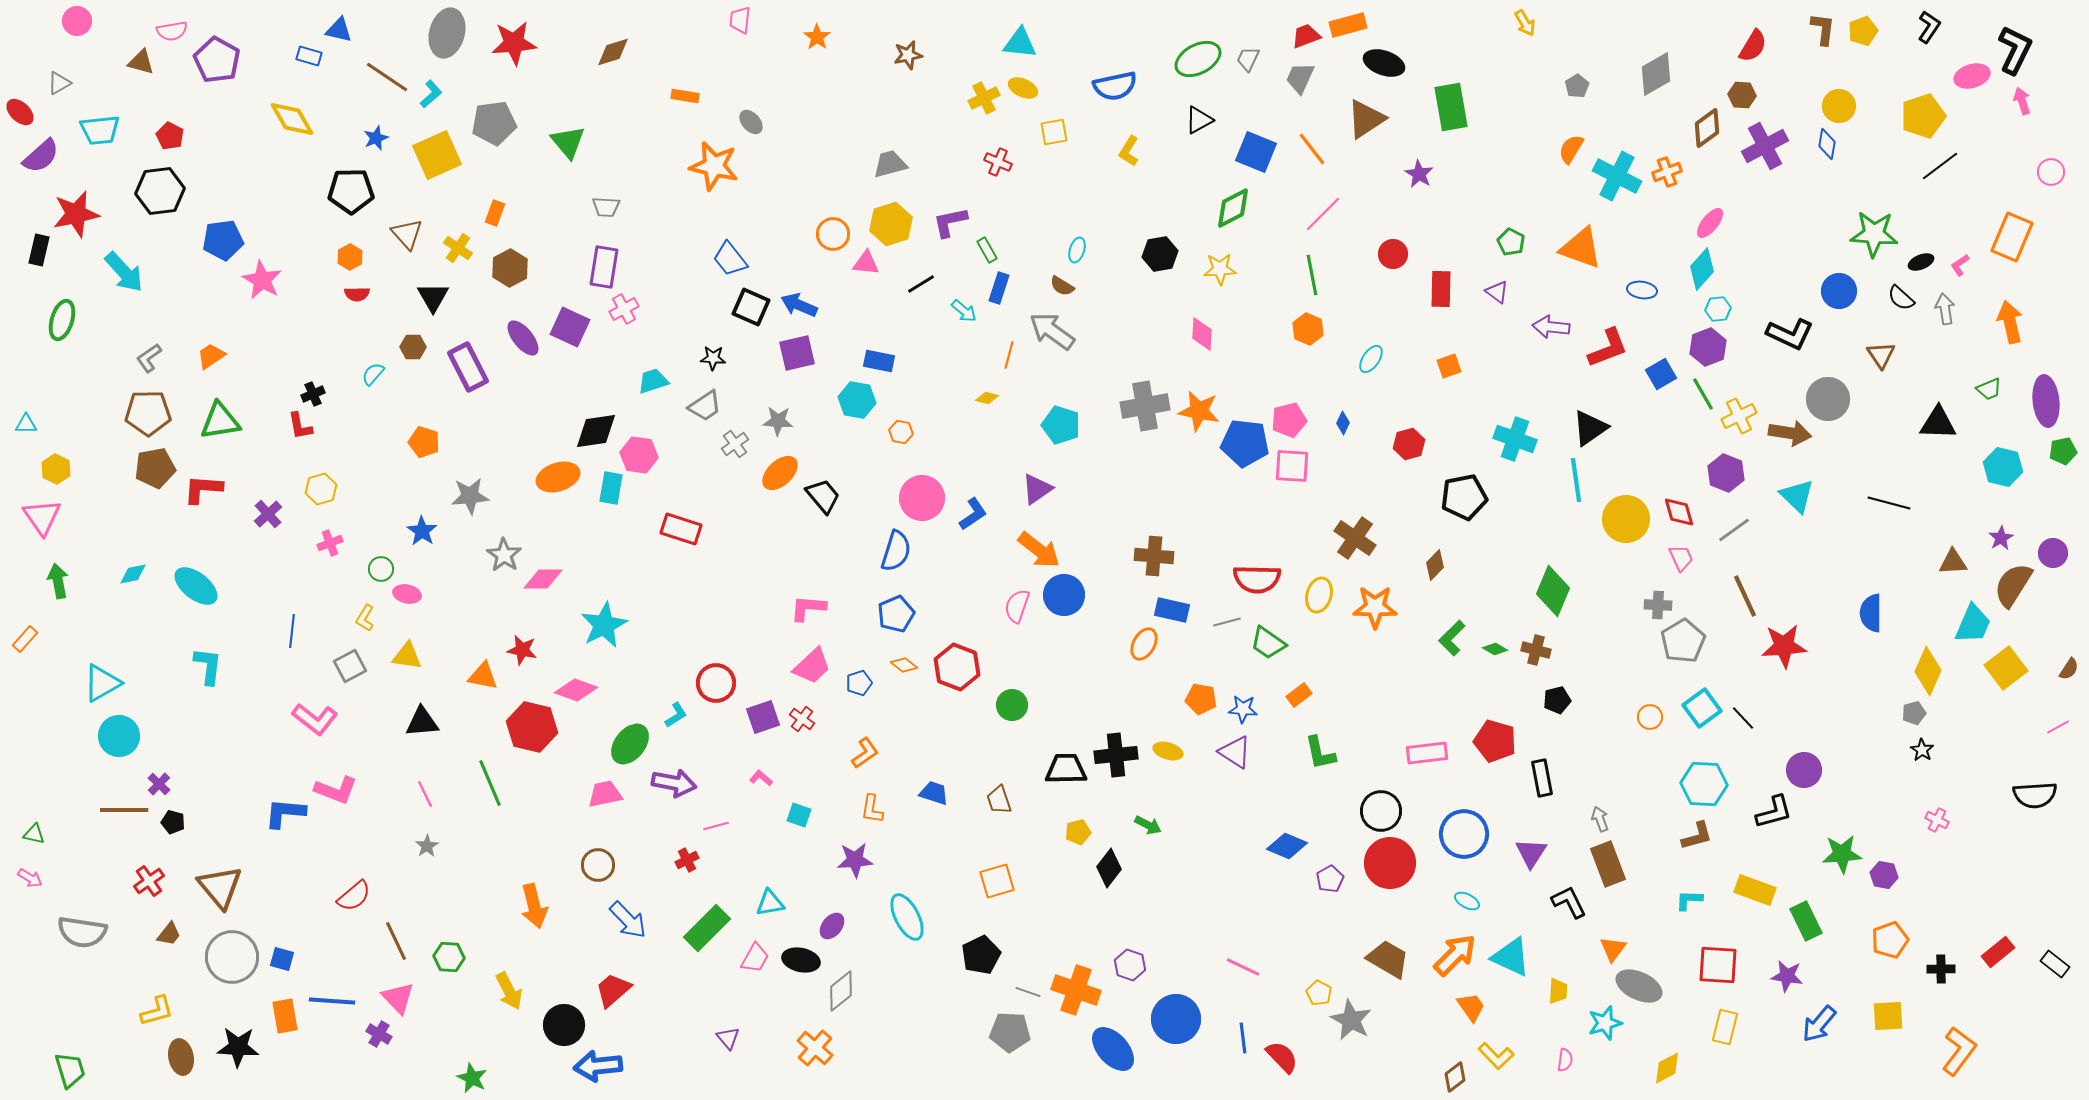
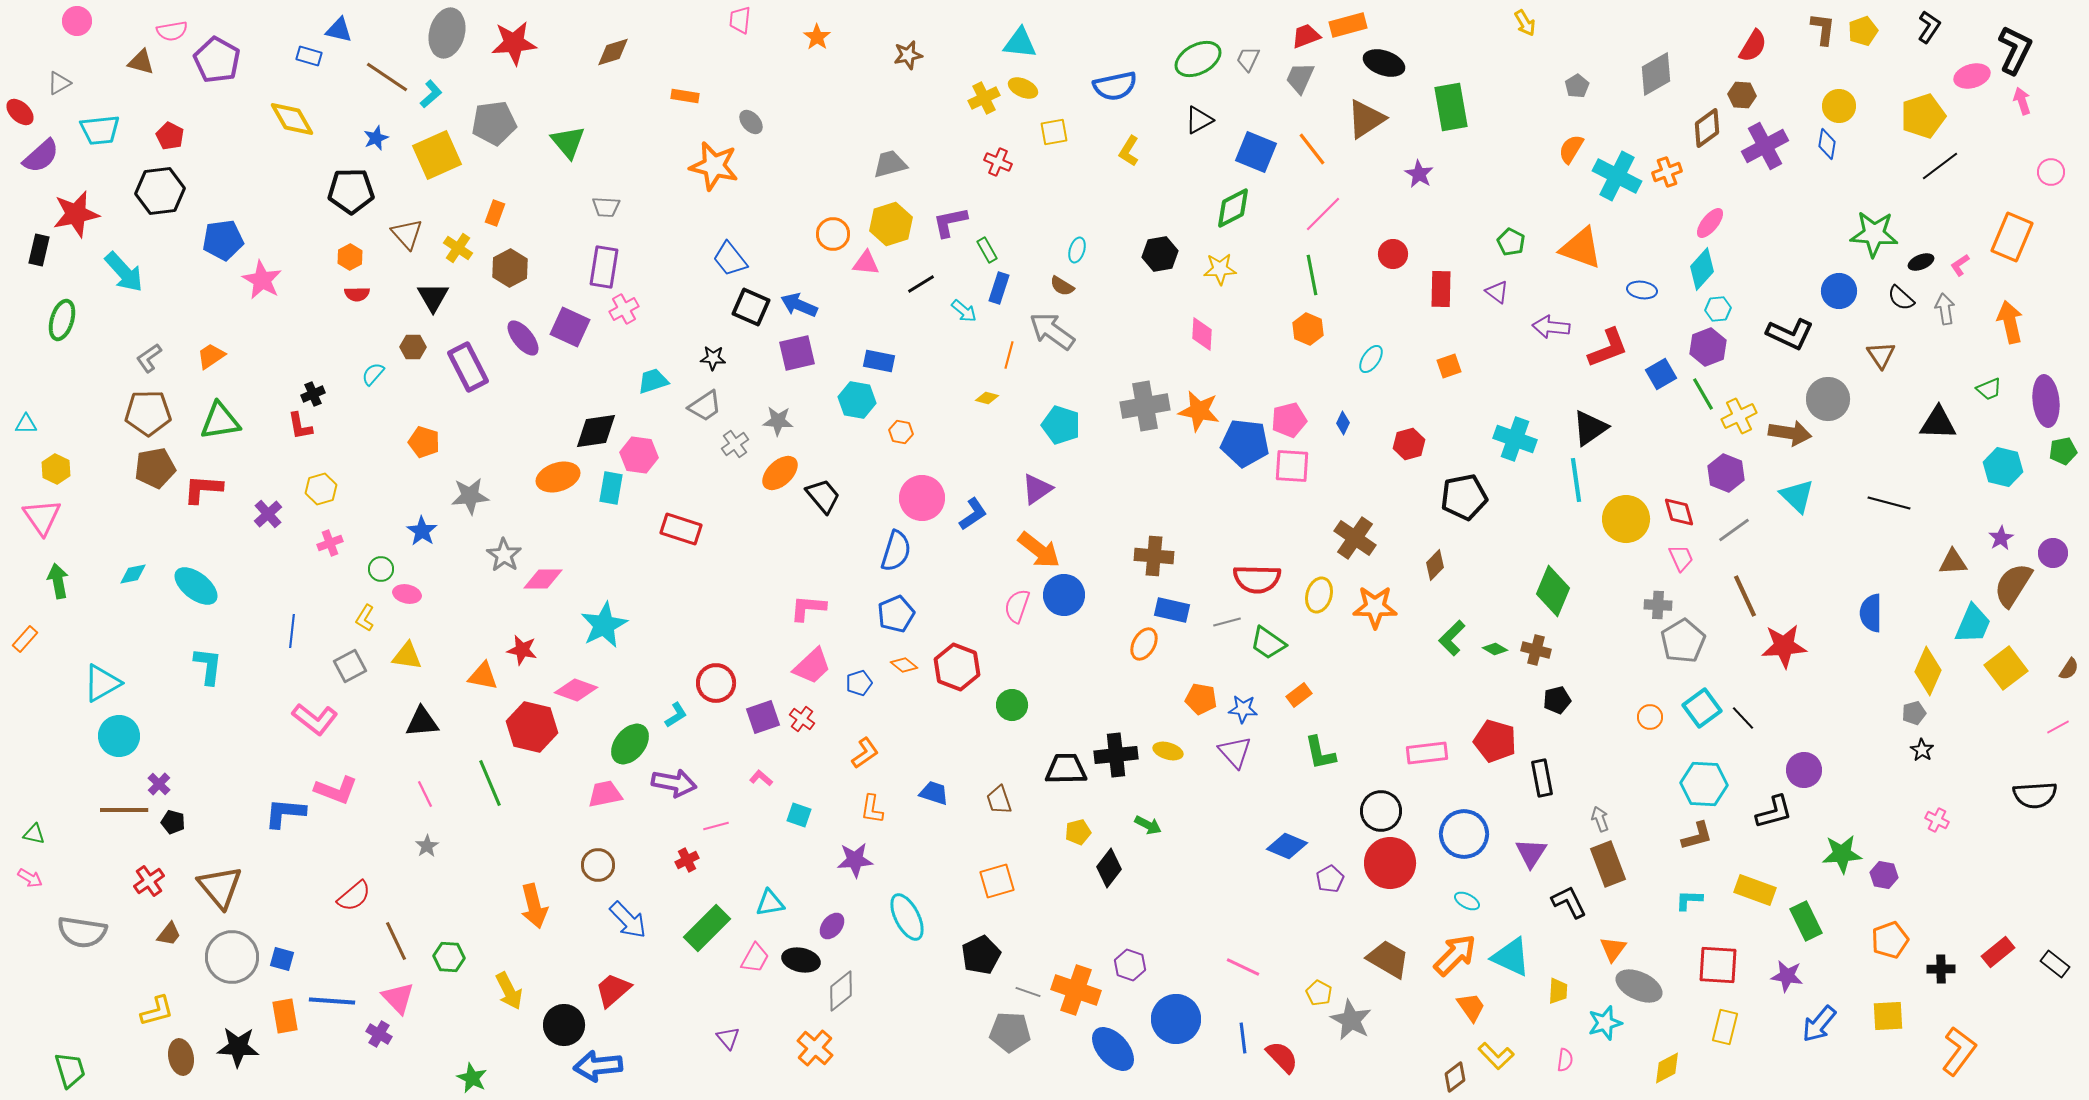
purple triangle at (1235, 752): rotated 15 degrees clockwise
